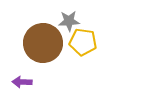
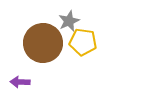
gray star: rotated 20 degrees counterclockwise
purple arrow: moved 2 px left
